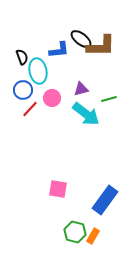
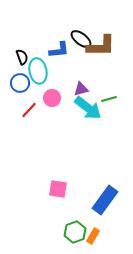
blue circle: moved 3 px left, 7 px up
red line: moved 1 px left, 1 px down
cyan arrow: moved 2 px right, 6 px up
green hexagon: rotated 25 degrees clockwise
